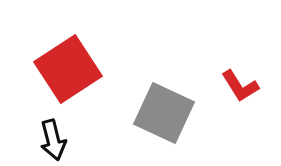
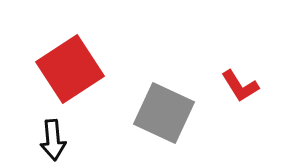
red square: moved 2 px right
black arrow: rotated 9 degrees clockwise
